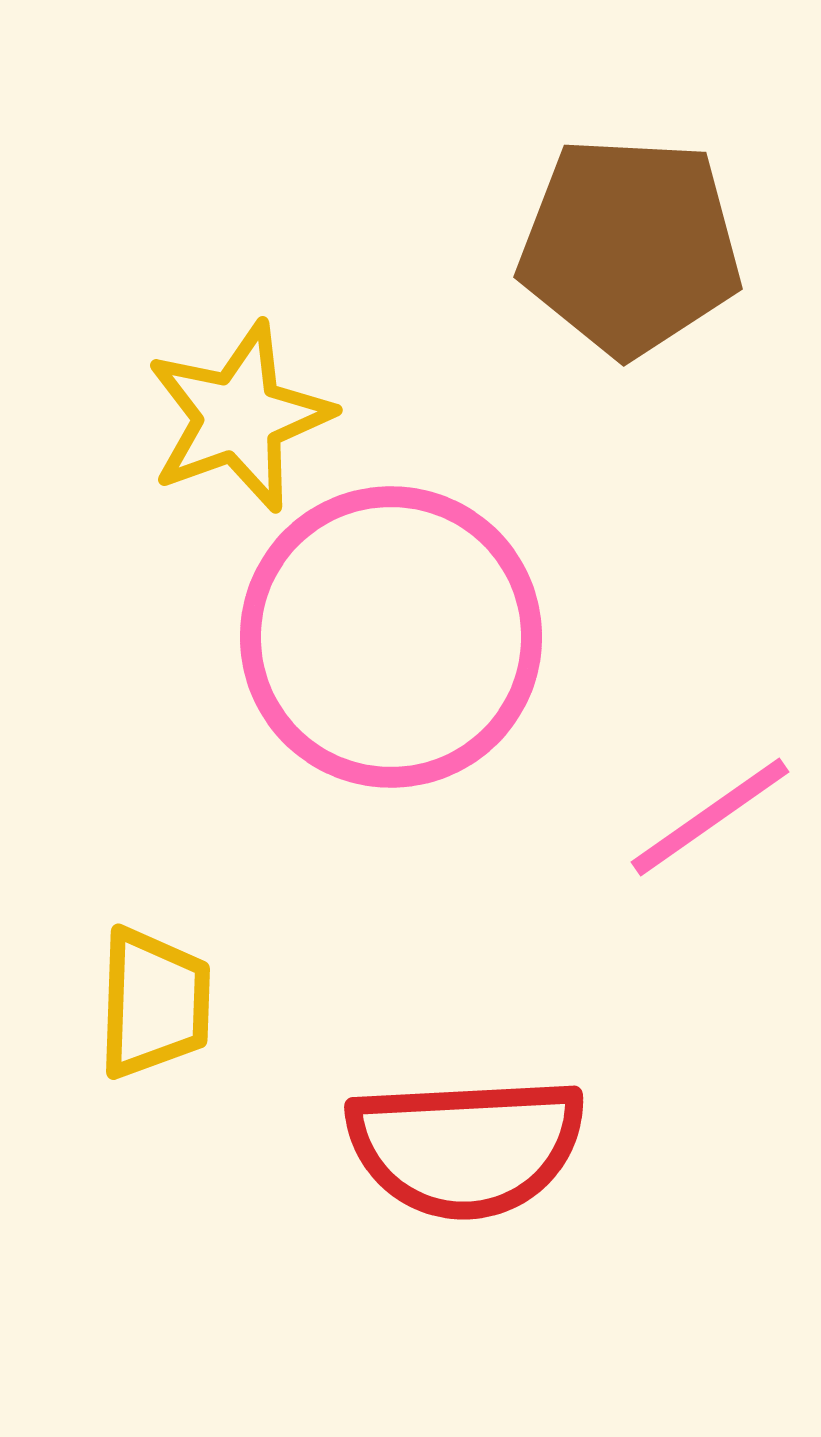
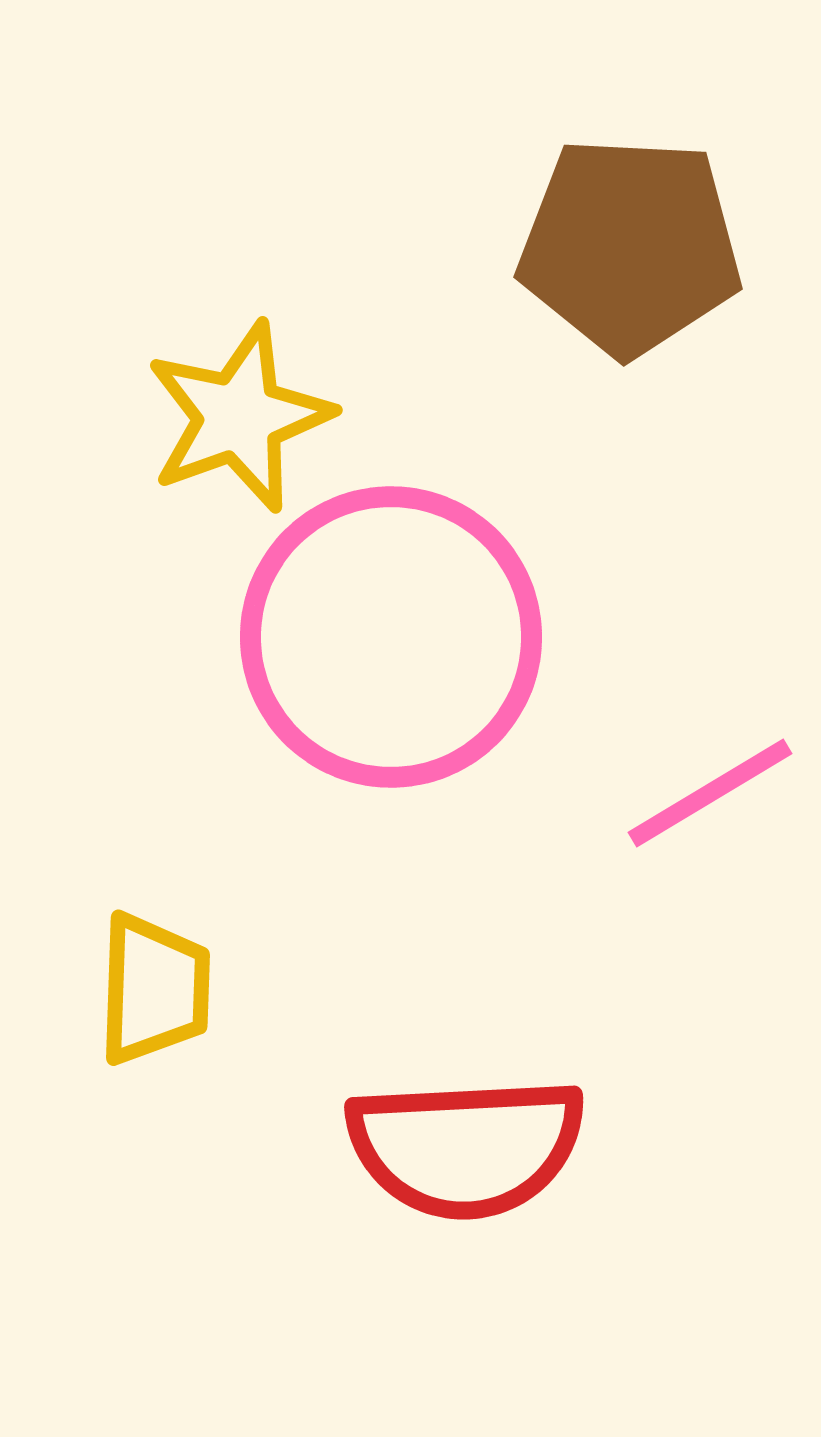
pink line: moved 24 px up; rotated 4 degrees clockwise
yellow trapezoid: moved 14 px up
